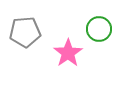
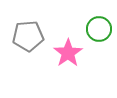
gray pentagon: moved 3 px right, 4 px down
